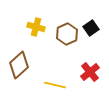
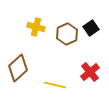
brown diamond: moved 1 px left, 3 px down
